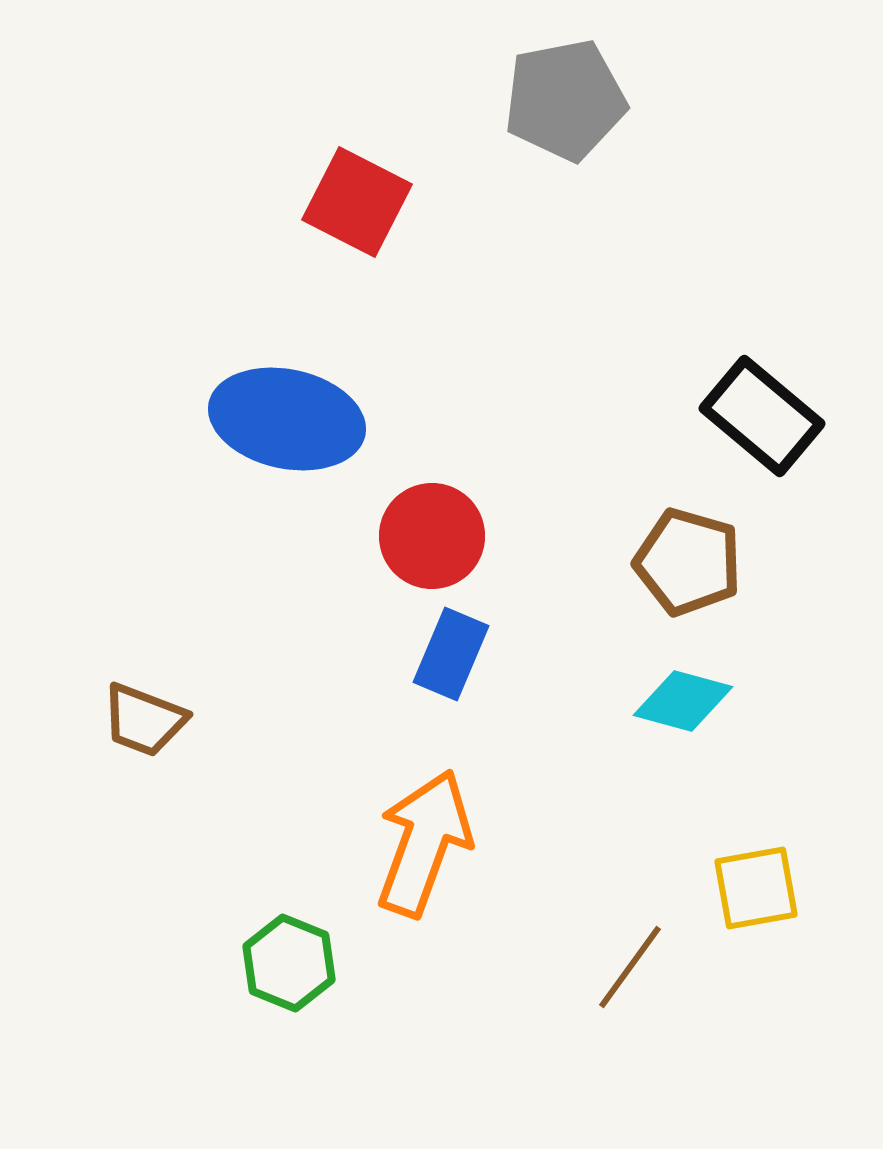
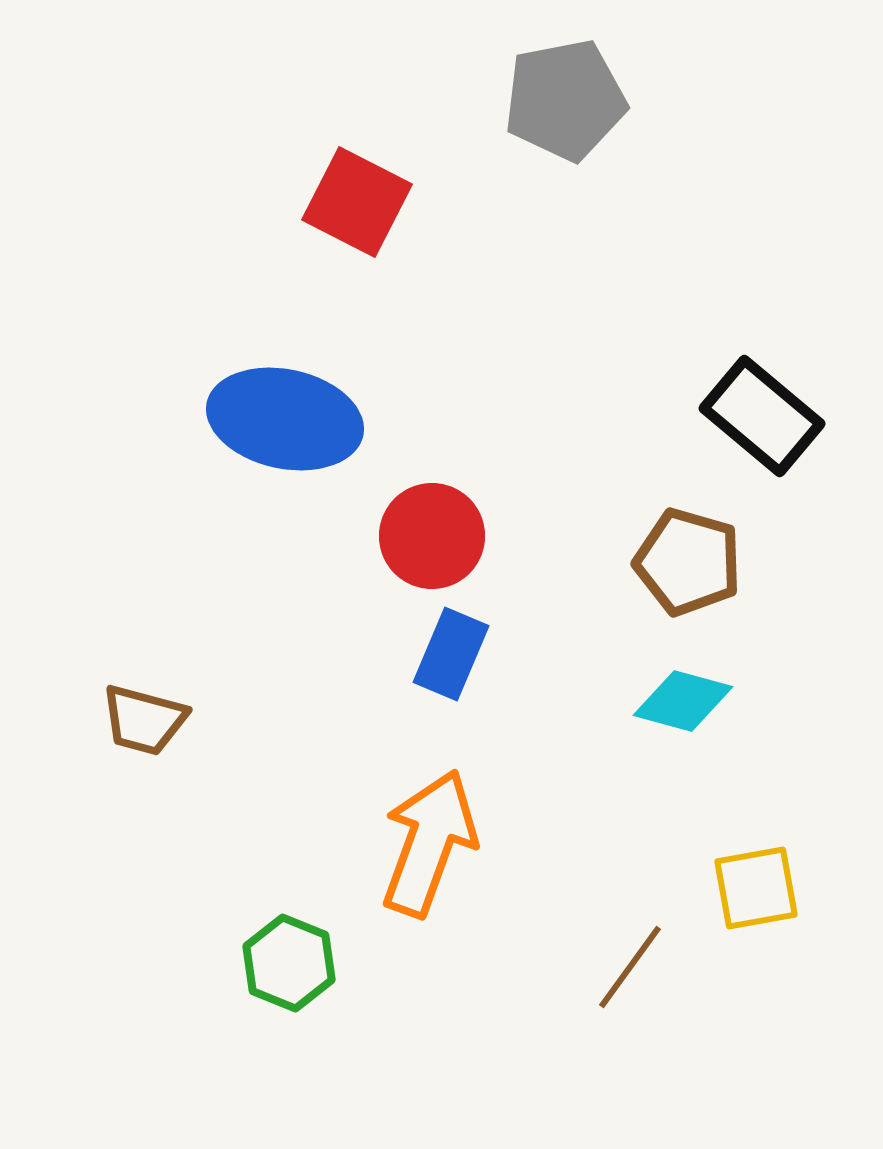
blue ellipse: moved 2 px left
brown trapezoid: rotated 6 degrees counterclockwise
orange arrow: moved 5 px right
